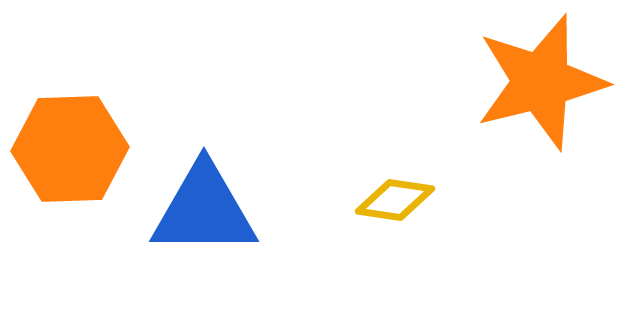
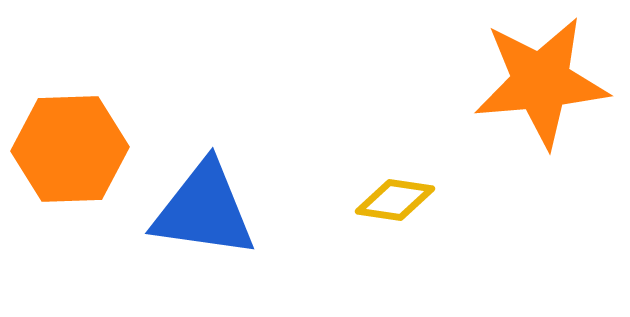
orange star: rotated 9 degrees clockwise
blue triangle: rotated 8 degrees clockwise
